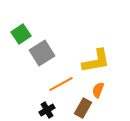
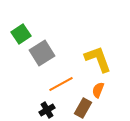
yellow L-shape: moved 2 px right, 2 px up; rotated 100 degrees counterclockwise
